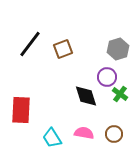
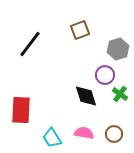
brown square: moved 17 px right, 19 px up
purple circle: moved 2 px left, 2 px up
